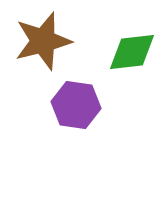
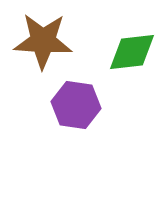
brown star: rotated 18 degrees clockwise
